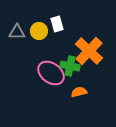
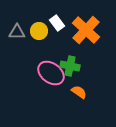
white rectangle: moved 1 px up; rotated 21 degrees counterclockwise
orange cross: moved 3 px left, 21 px up
orange semicircle: rotated 49 degrees clockwise
